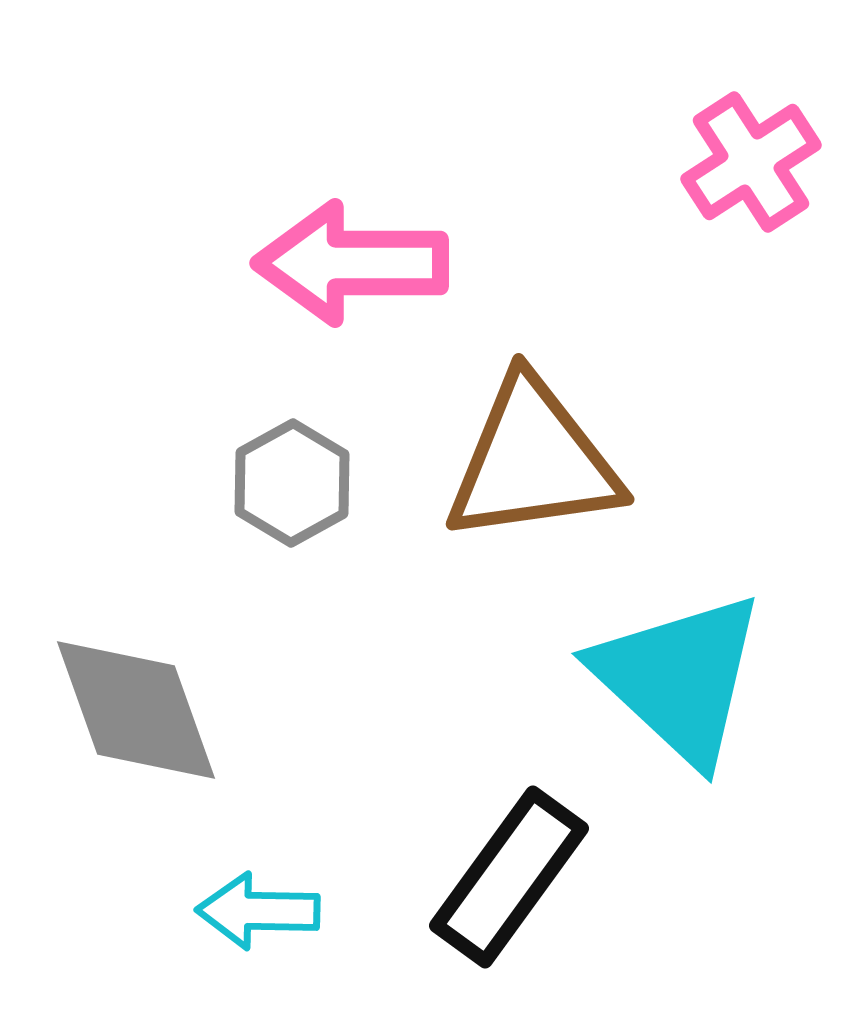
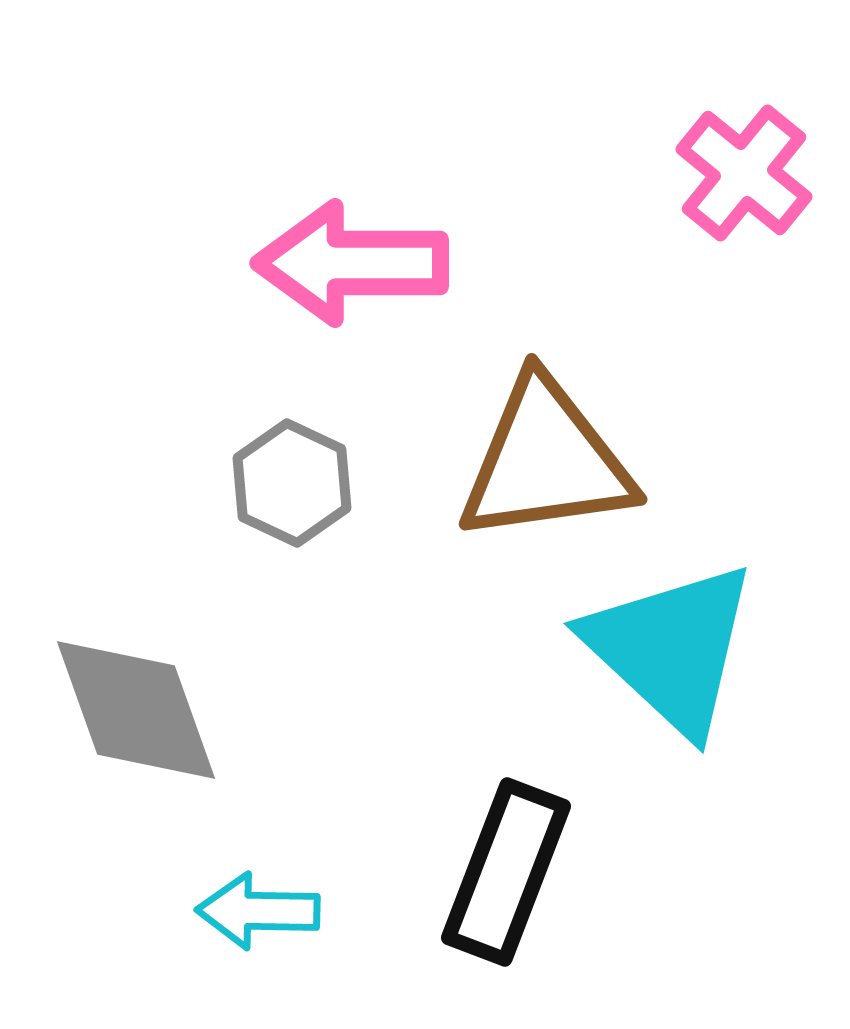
pink cross: moved 7 px left, 11 px down; rotated 18 degrees counterclockwise
brown triangle: moved 13 px right
gray hexagon: rotated 6 degrees counterclockwise
cyan triangle: moved 8 px left, 30 px up
black rectangle: moved 3 px left, 5 px up; rotated 15 degrees counterclockwise
